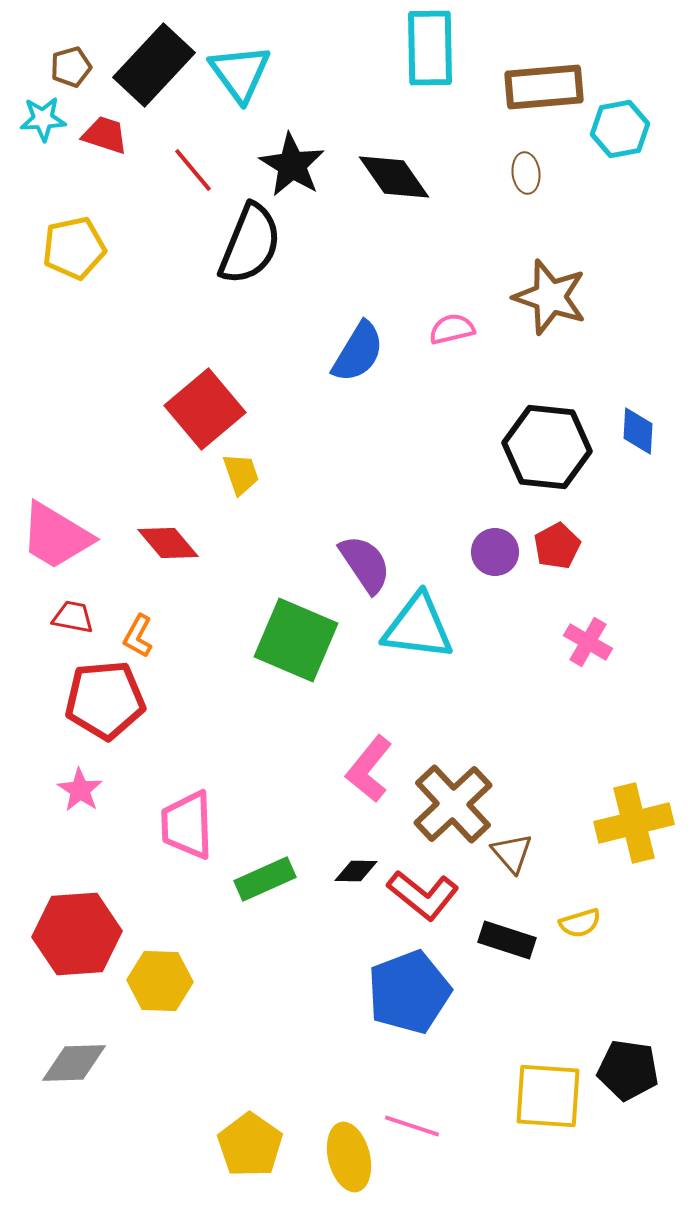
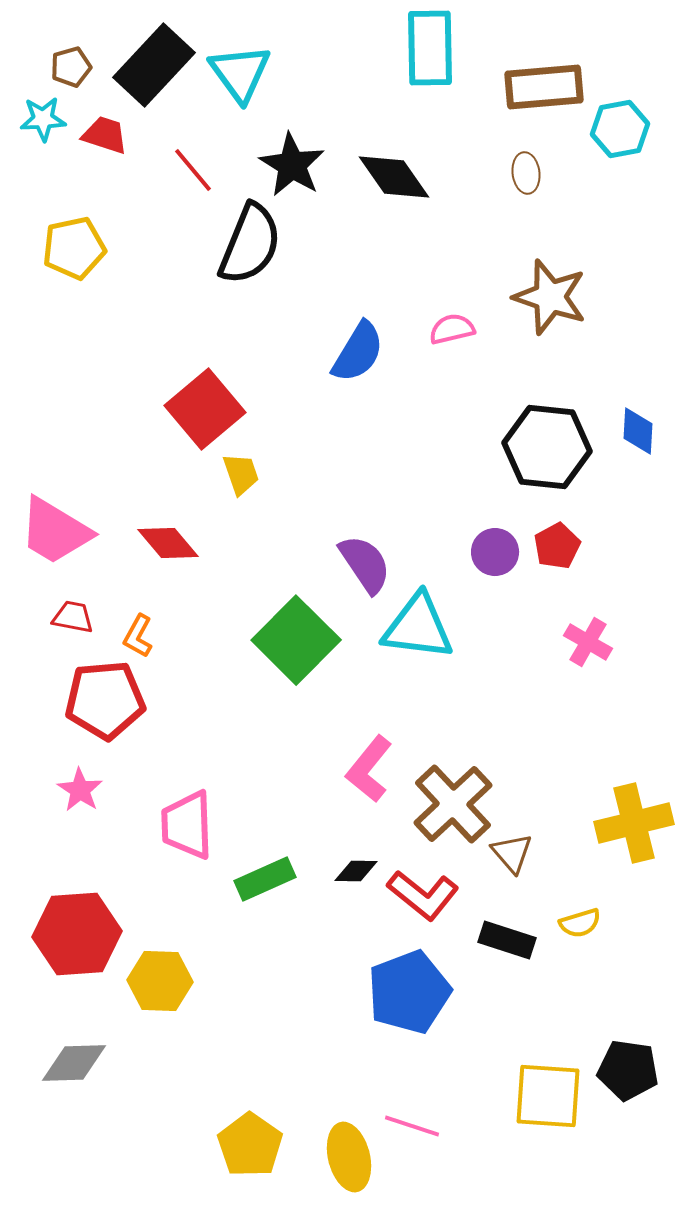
pink trapezoid at (56, 536): moved 1 px left, 5 px up
green square at (296, 640): rotated 22 degrees clockwise
